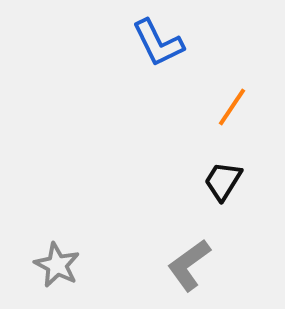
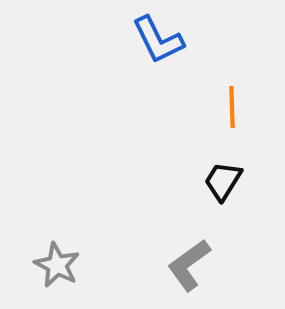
blue L-shape: moved 3 px up
orange line: rotated 36 degrees counterclockwise
